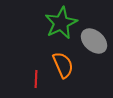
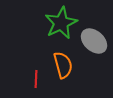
orange semicircle: rotated 8 degrees clockwise
